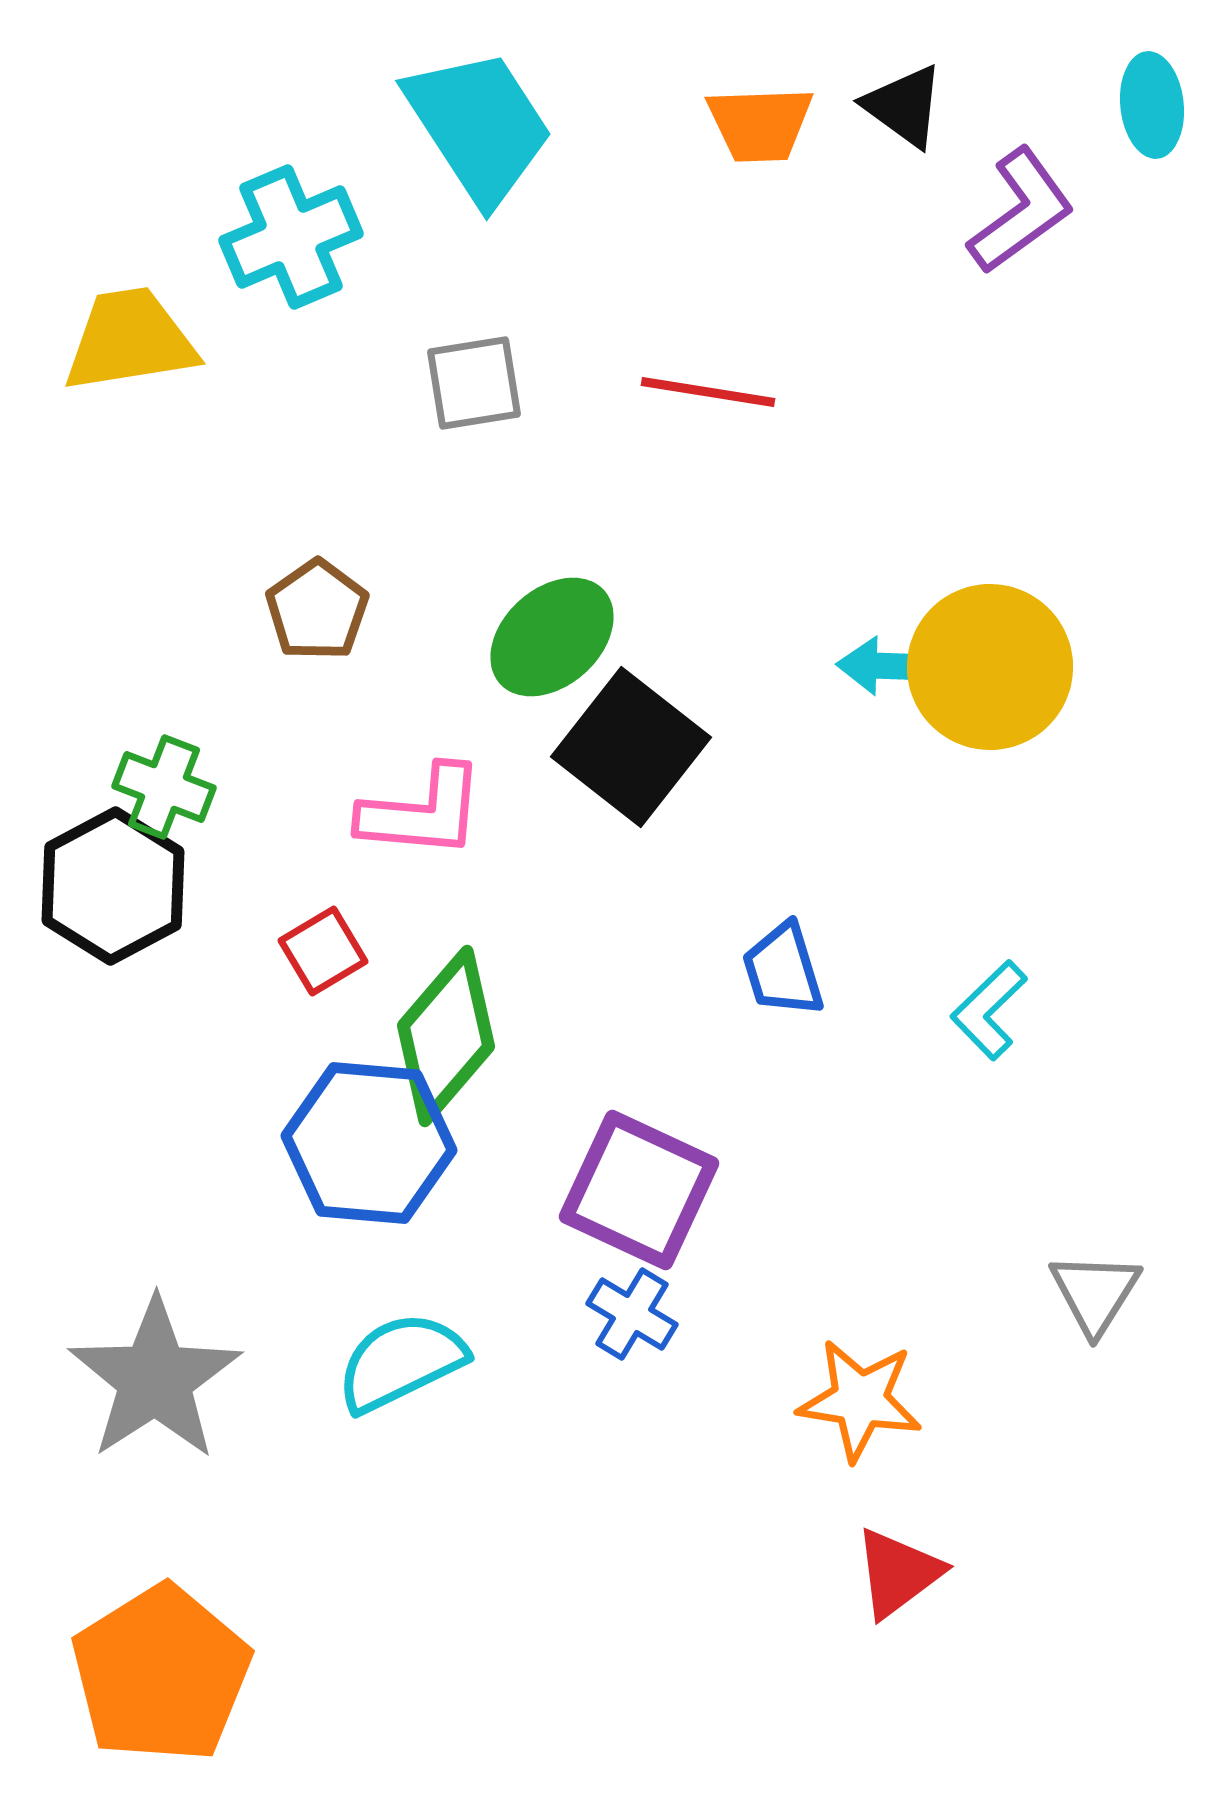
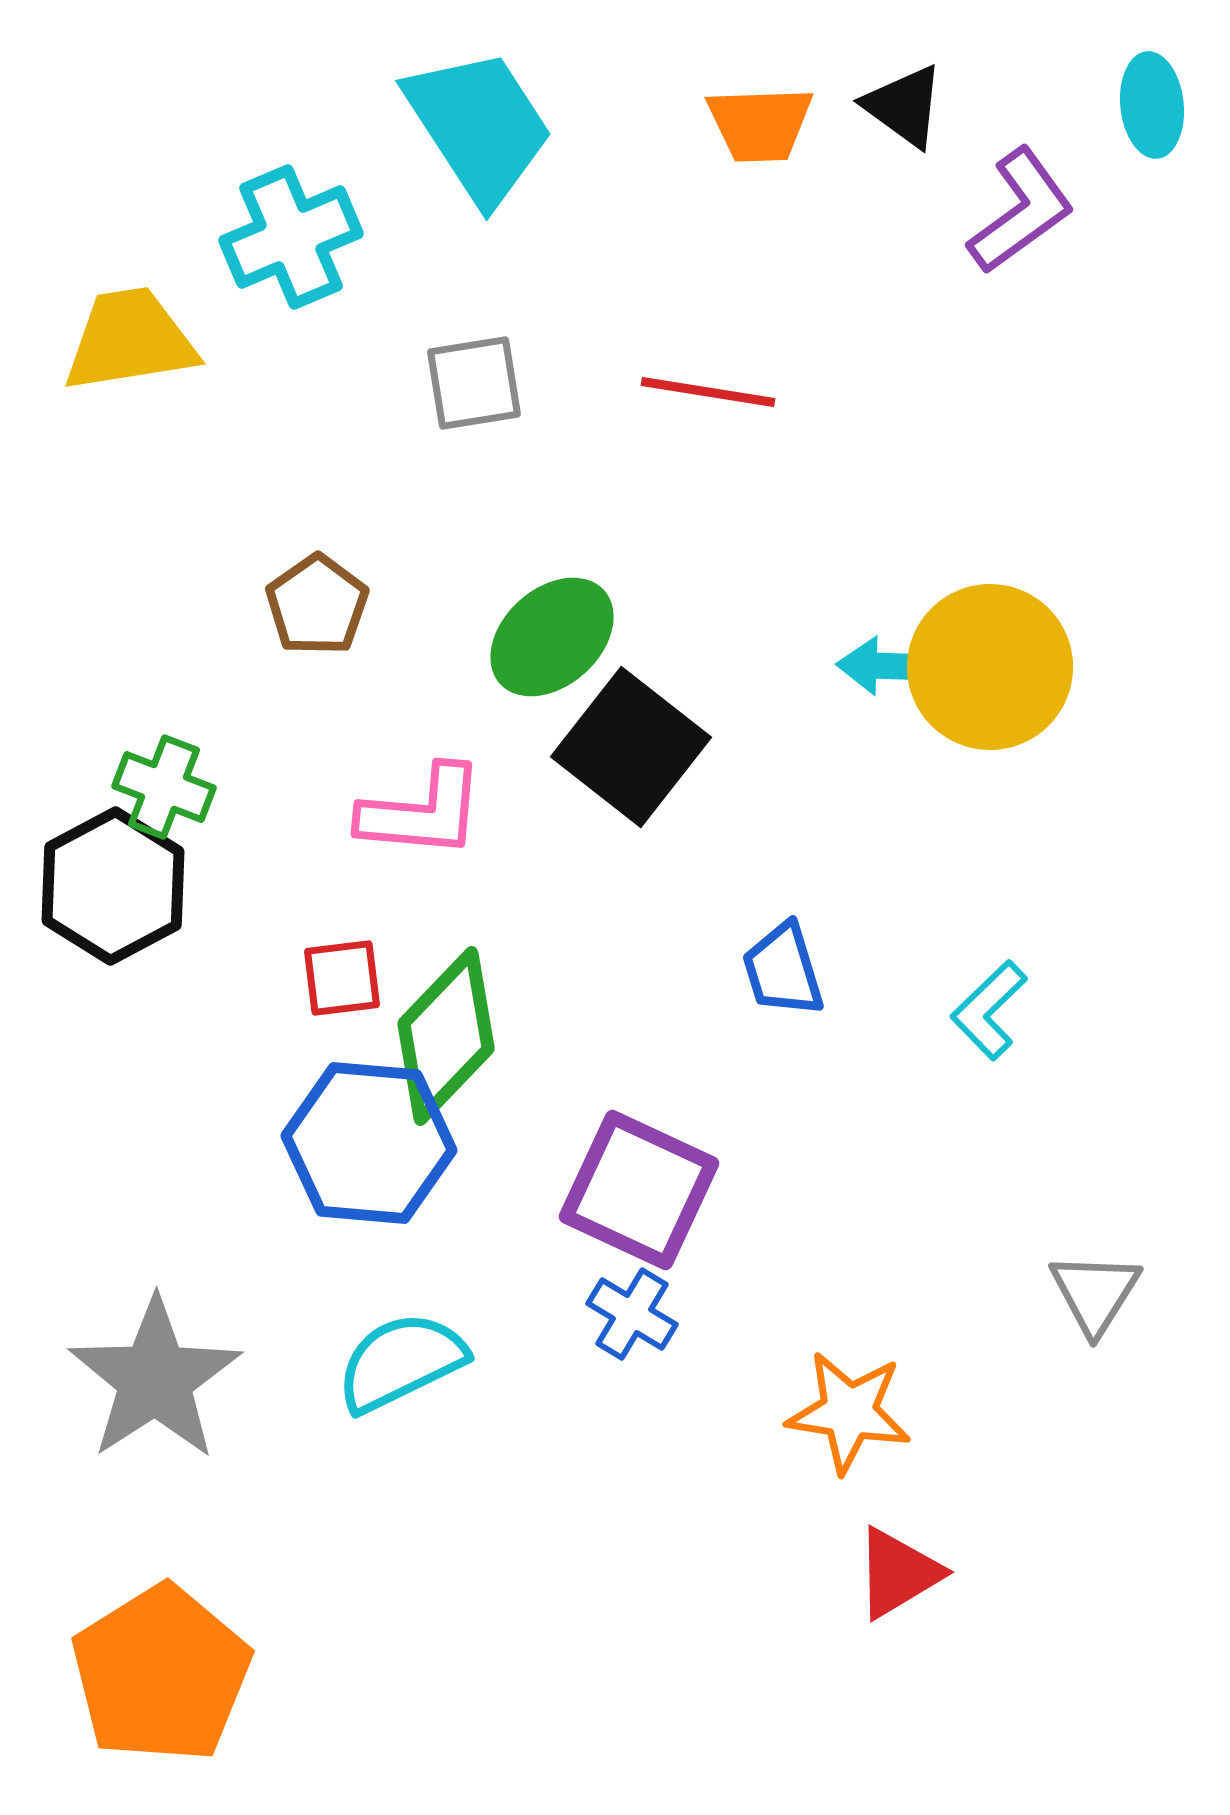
brown pentagon: moved 5 px up
red square: moved 19 px right, 27 px down; rotated 24 degrees clockwise
green diamond: rotated 3 degrees clockwise
orange star: moved 11 px left, 12 px down
red triangle: rotated 6 degrees clockwise
